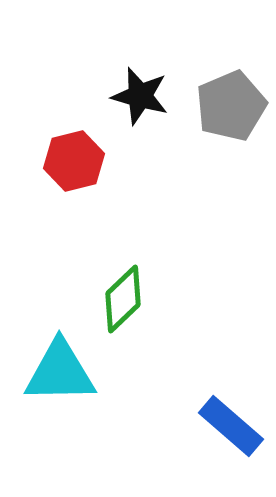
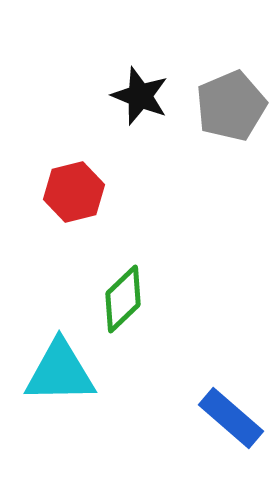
black star: rotated 6 degrees clockwise
red hexagon: moved 31 px down
blue rectangle: moved 8 px up
